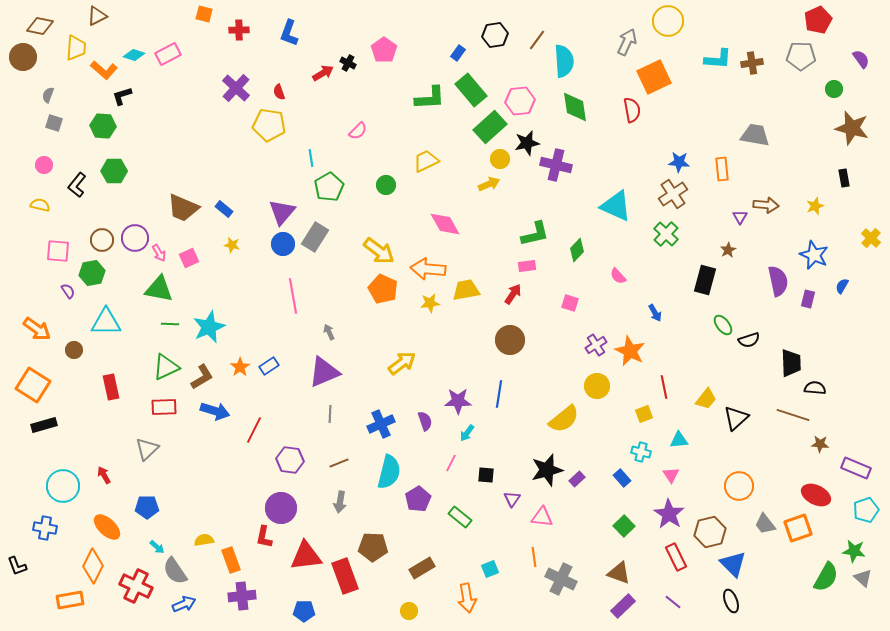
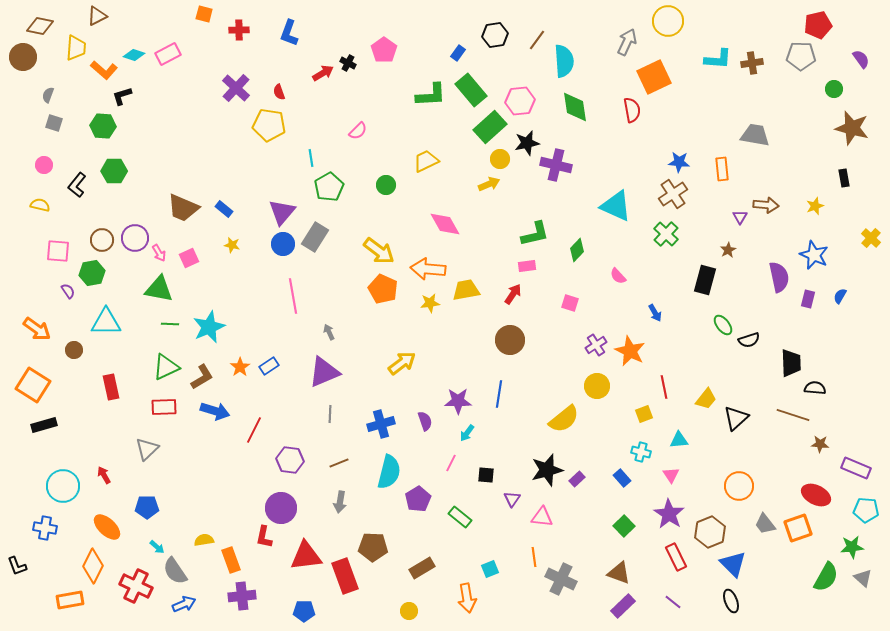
red pentagon at (818, 20): moved 5 px down; rotated 12 degrees clockwise
green L-shape at (430, 98): moved 1 px right, 3 px up
purple semicircle at (778, 281): moved 1 px right, 4 px up
blue semicircle at (842, 286): moved 2 px left, 10 px down
blue cross at (381, 424): rotated 8 degrees clockwise
cyan pentagon at (866, 510): rotated 25 degrees clockwise
brown hexagon at (710, 532): rotated 8 degrees counterclockwise
green star at (854, 551): moved 2 px left, 4 px up; rotated 15 degrees counterclockwise
